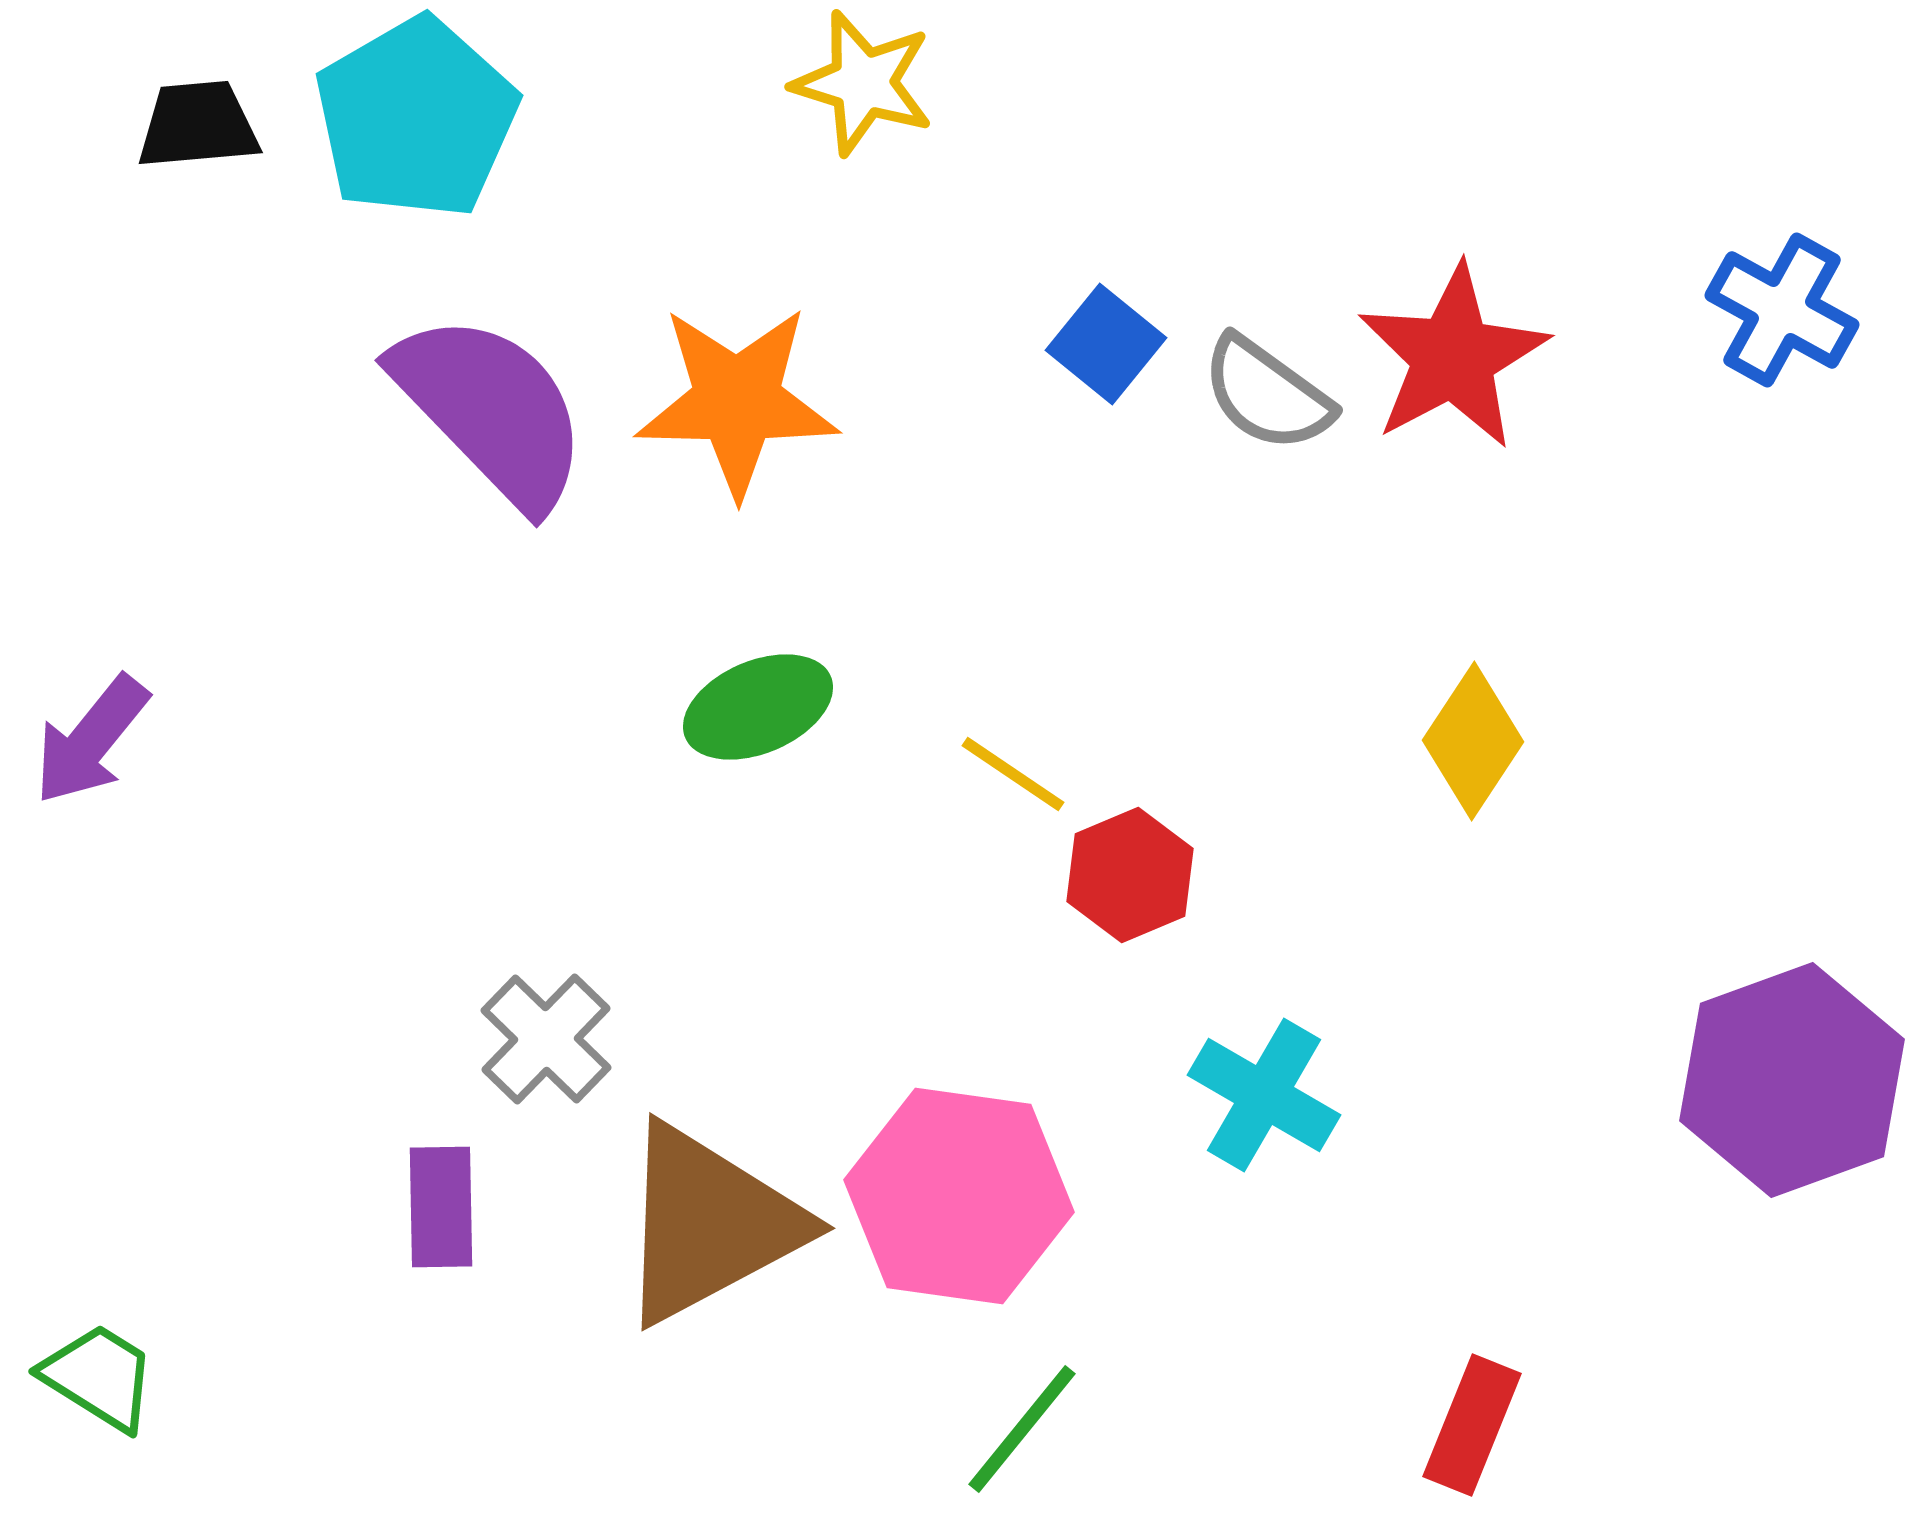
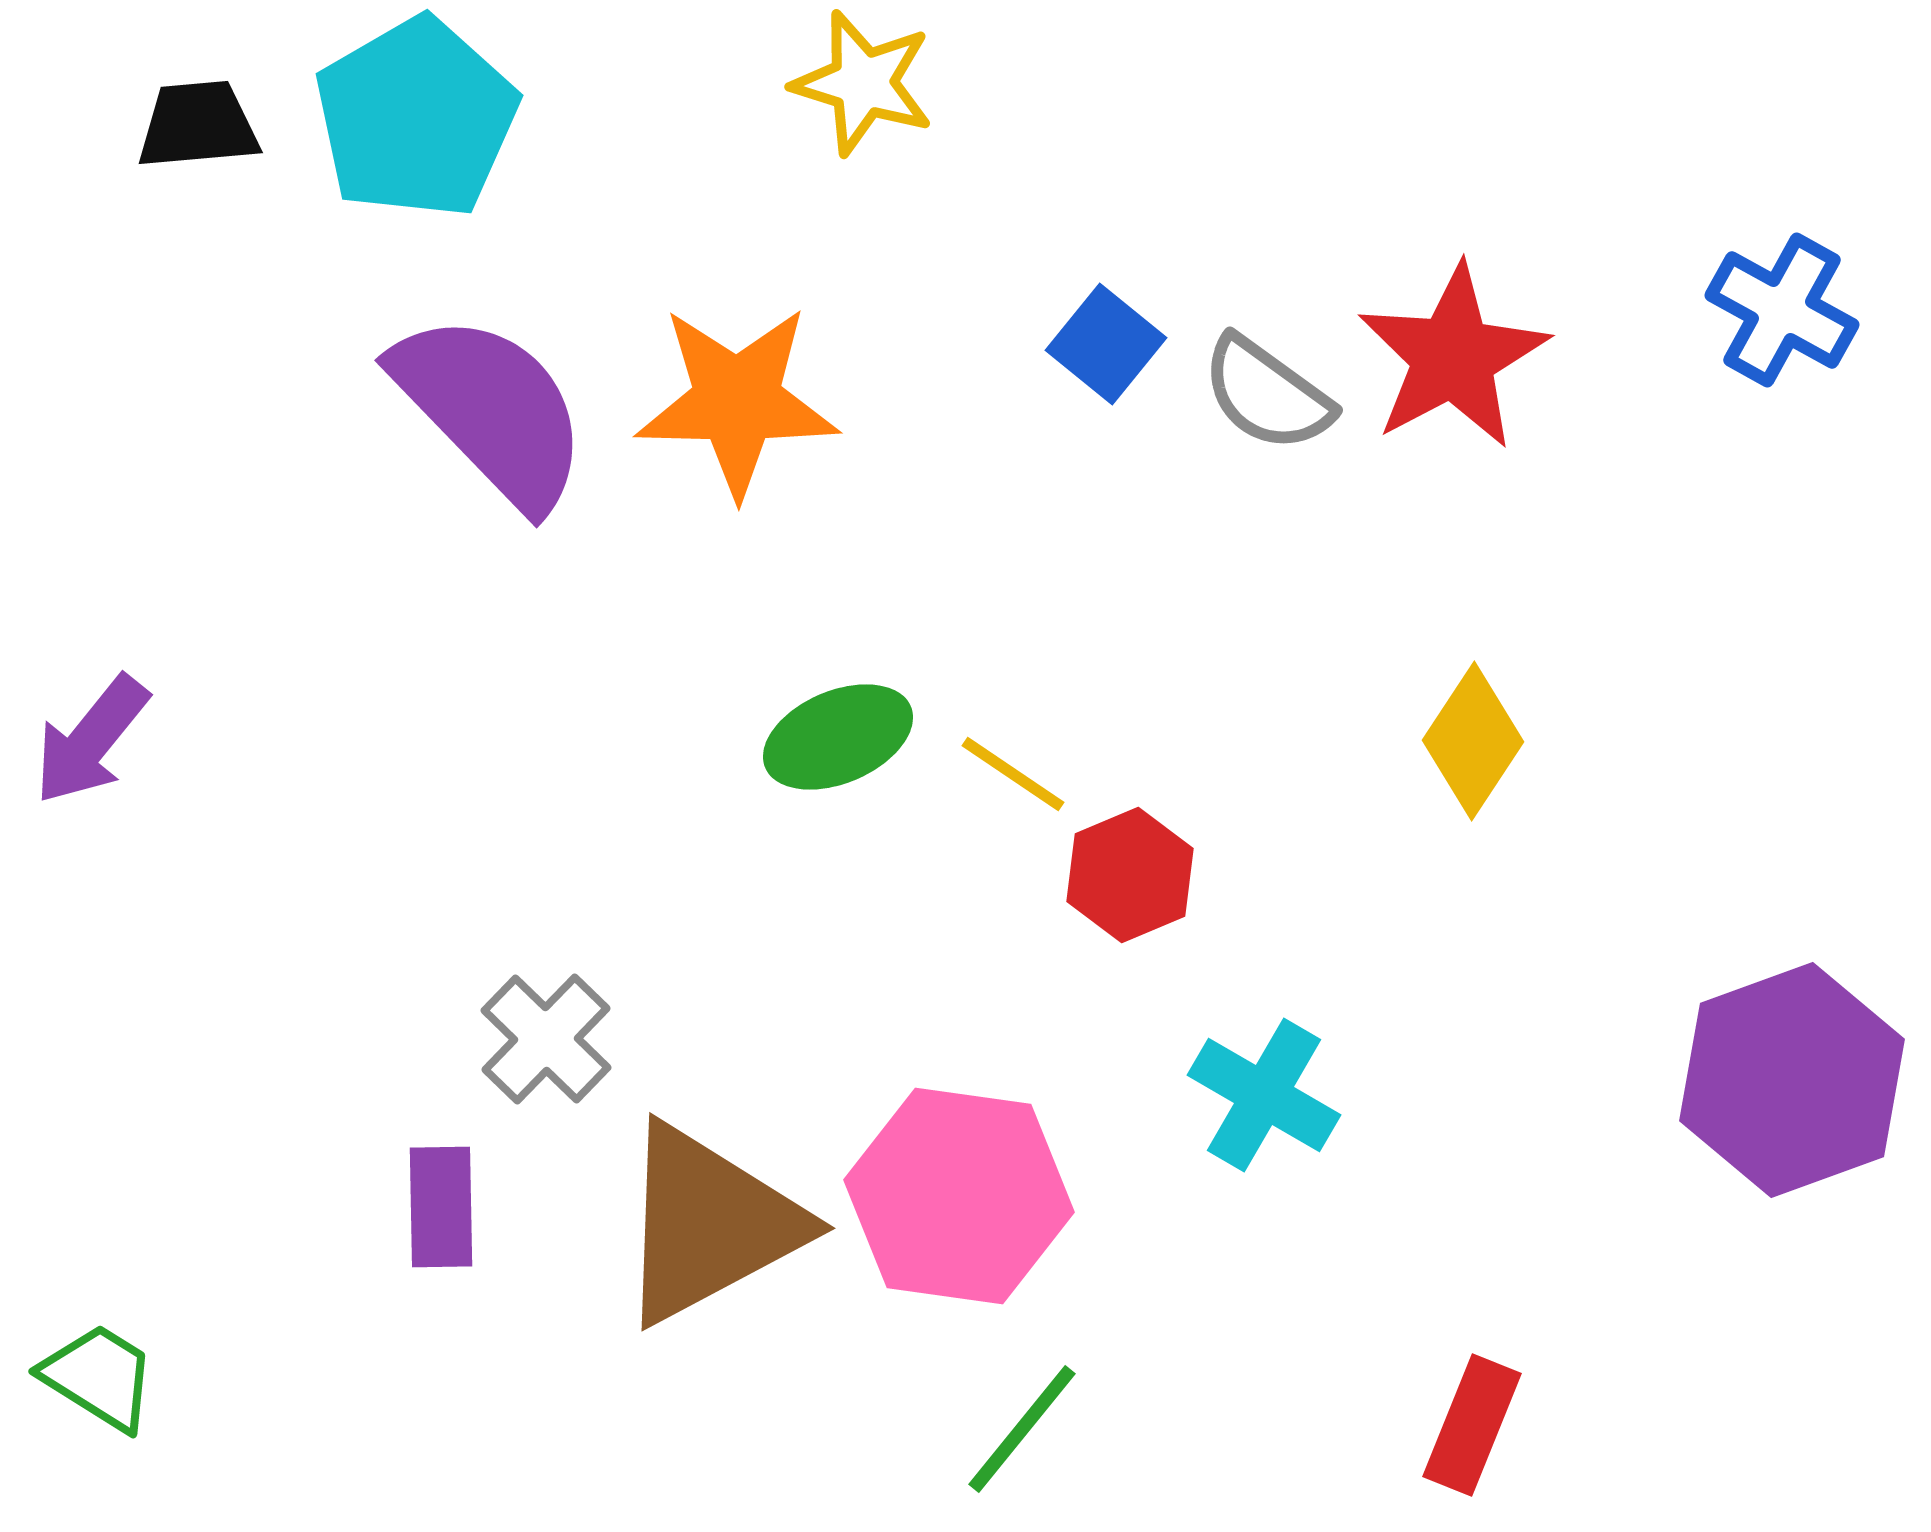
green ellipse: moved 80 px right, 30 px down
